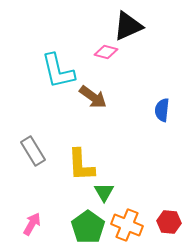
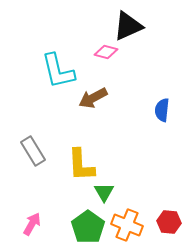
brown arrow: moved 1 px down; rotated 116 degrees clockwise
